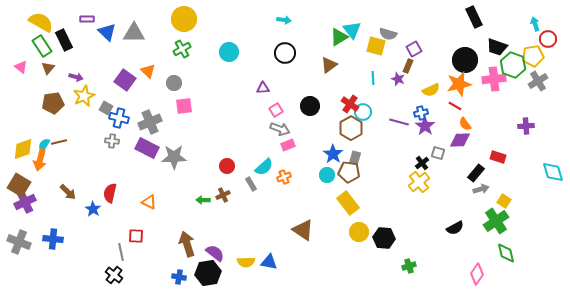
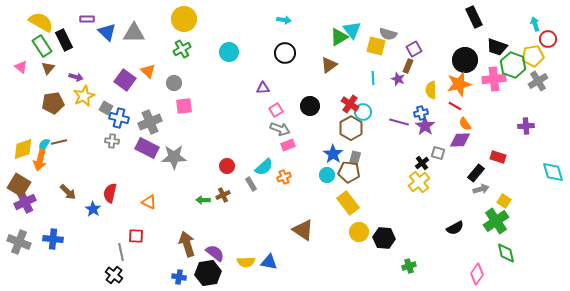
yellow semicircle at (431, 90): rotated 114 degrees clockwise
